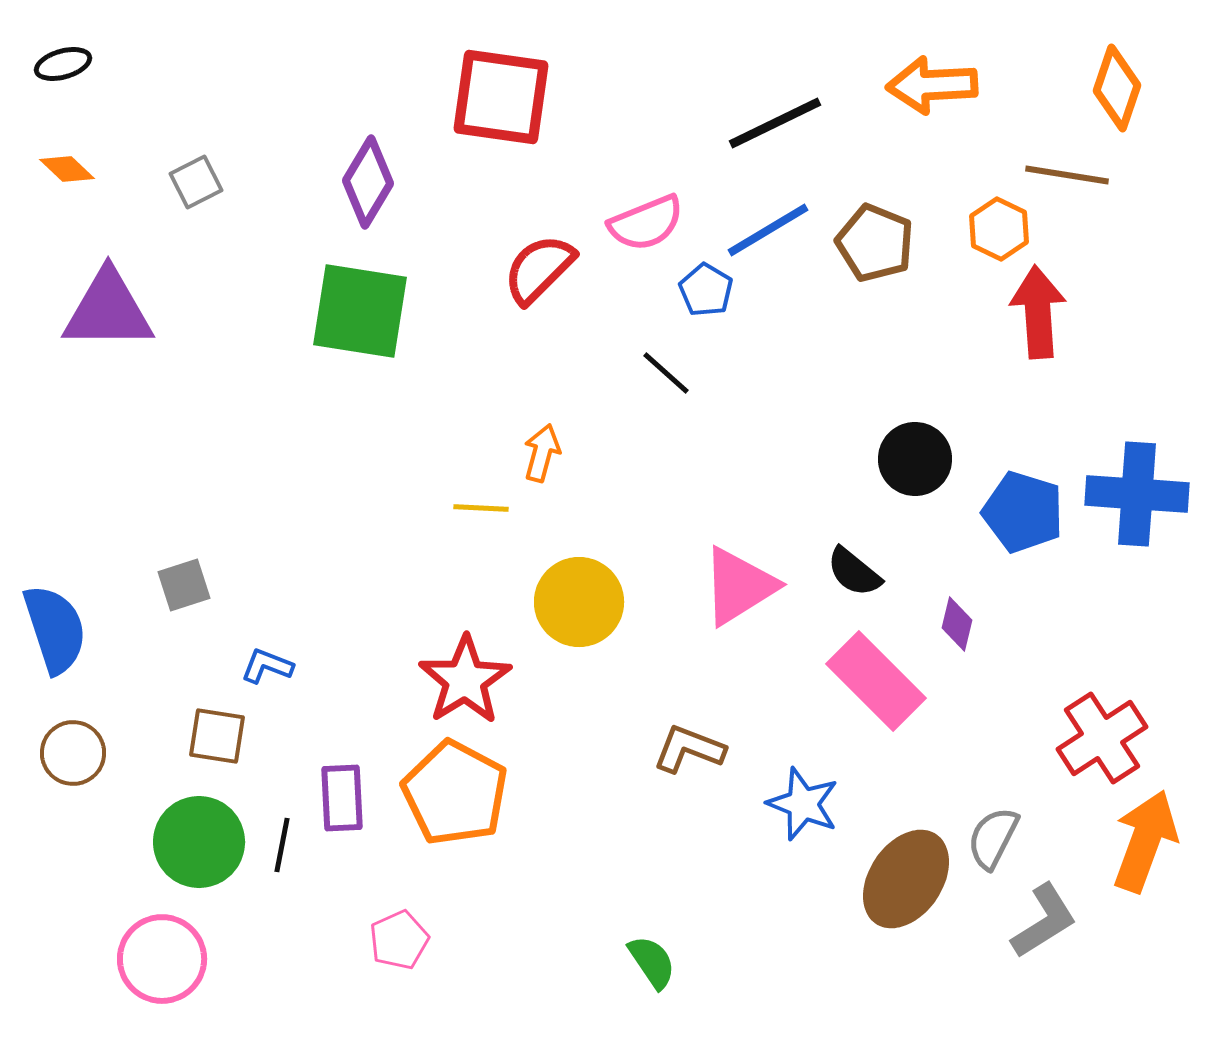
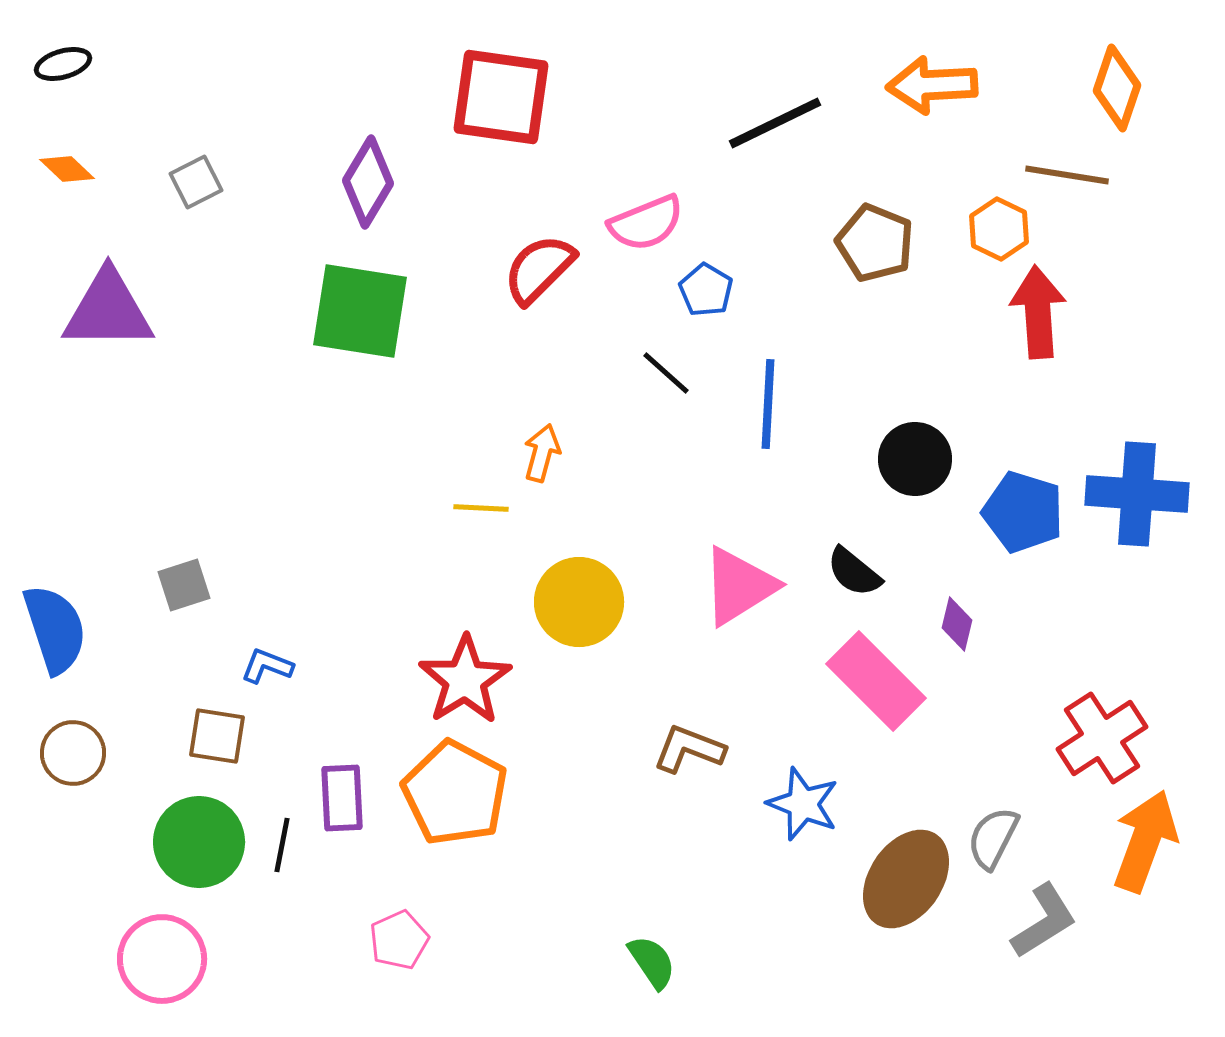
blue line at (768, 230): moved 174 px down; rotated 56 degrees counterclockwise
